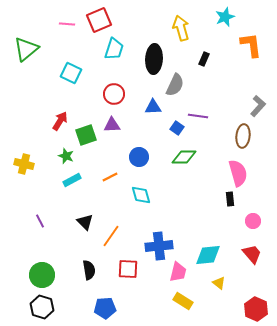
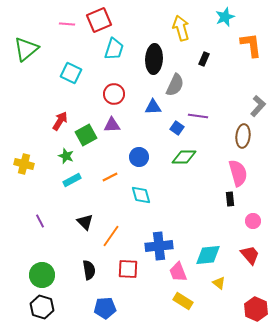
green square at (86, 135): rotated 10 degrees counterclockwise
red trapezoid at (252, 254): moved 2 px left, 1 px down
pink trapezoid at (178, 272): rotated 145 degrees clockwise
